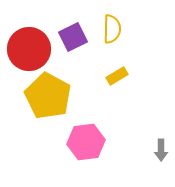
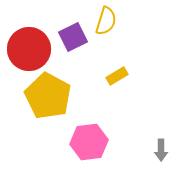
yellow semicircle: moved 6 px left, 8 px up; rotated 16 degrees clockwise
pink hexagon: moved 3 px right
